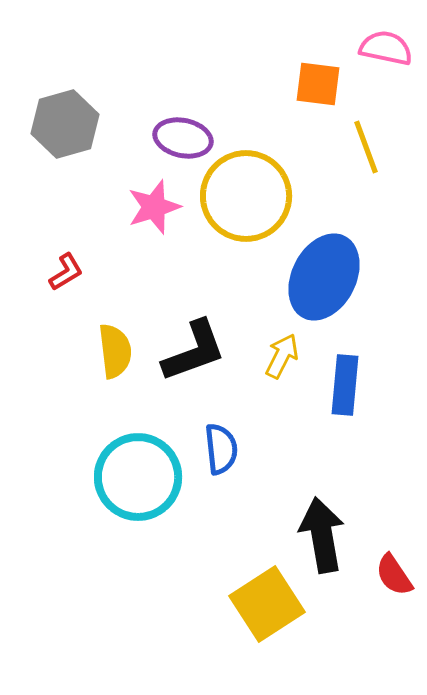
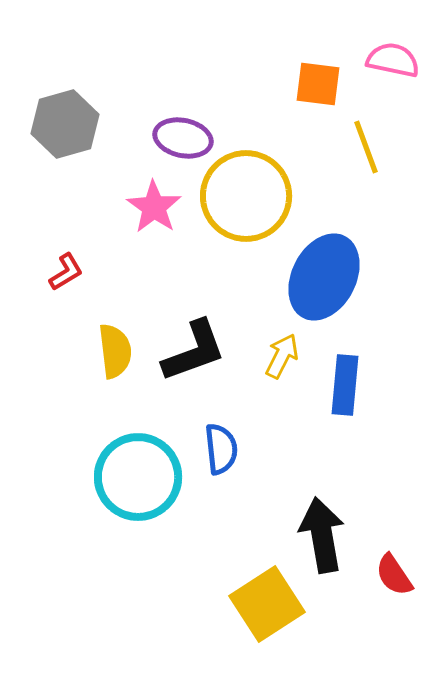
pink semicircle: moved 7 px right, 12 px down
pink star: rotated 20 degrees counterclockwise
